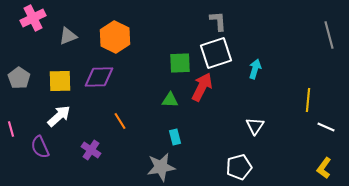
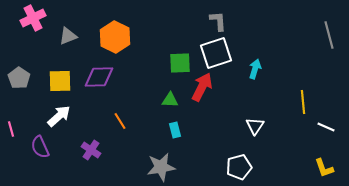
yellow line: moved 5 px left, 2 px down; rotated 10 degrees counterclockwise
cyan rectangle: moved 7 px up
yellow L-shape: rotated 55 degrees counterclockwise
